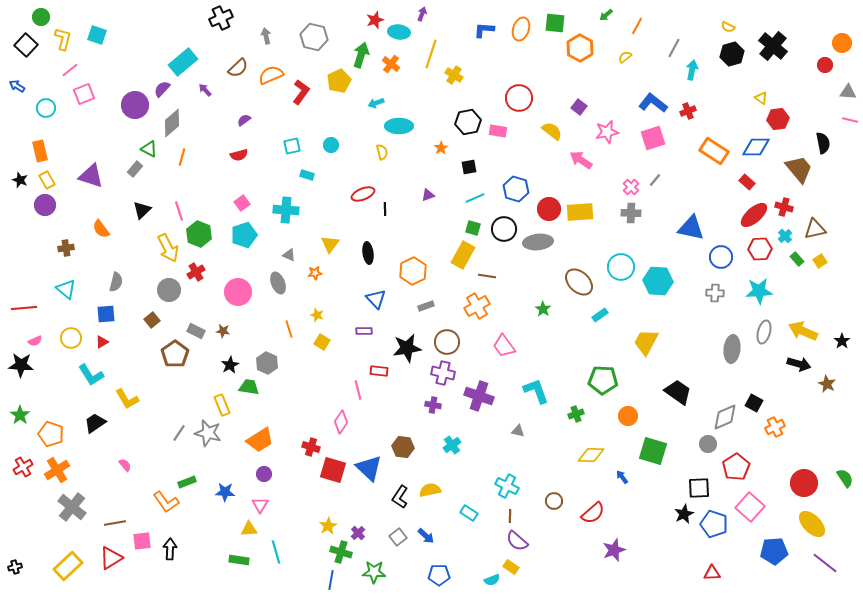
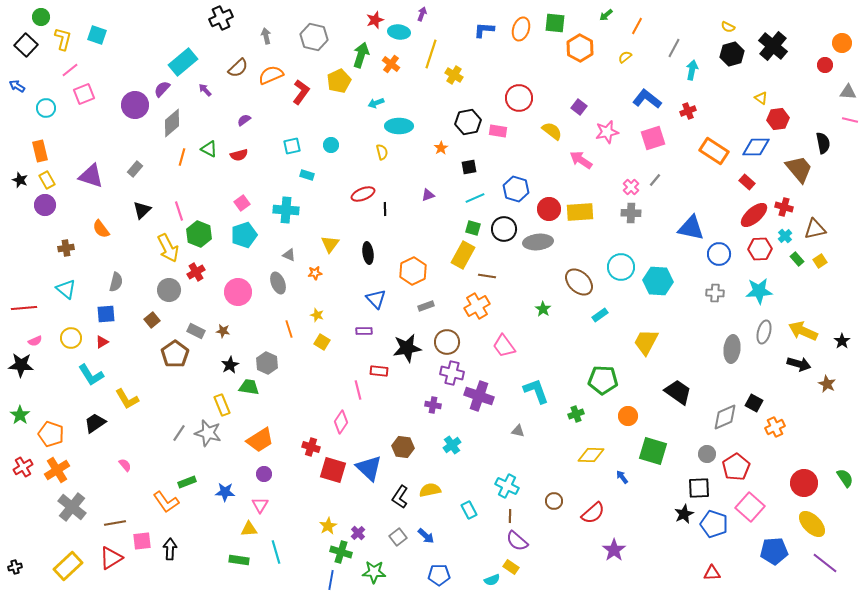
blue L-shape at (653, 103): moved 6 px left, 4 px up
green triangle at (149, 149): moved 60 px right
blue circle at (721, 257): moved 2 px left, 3 px up
purple cross at (443, 373): moved 9 px right
gray circle at (708, 444): moved 1 px left, 10 px down
cyan rectangle at (469, 513): moved 3 px up; rotated 30 degrees clockwise
purple star at (614, 550): rotated 15 degrees counterclockwise
